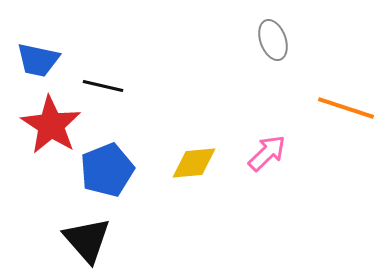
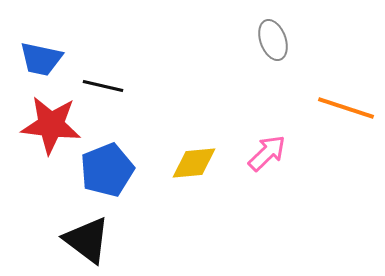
blue trapezoid: moved 3 px right, 1 px up
red star: rotated 26 degrees counterclockwise
black triangle: rotated 12 degrees counterclockwise
